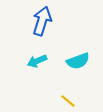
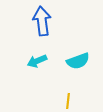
blue arrow: rotated 24 degrees counterclockwise
yellow line: rotated 56 degrees clockwise
